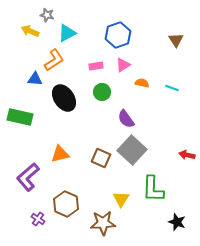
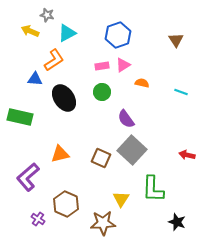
pink rectangle: moved 6 px right
cyan line: moved 9 px right, 4 px down
